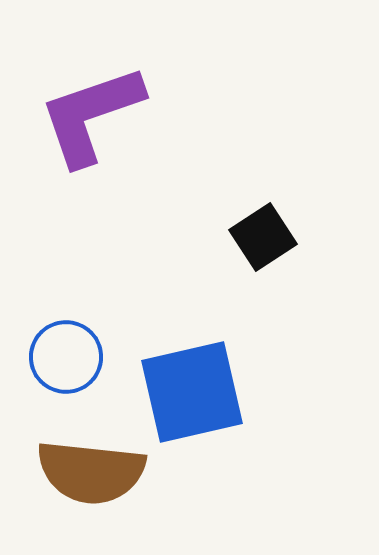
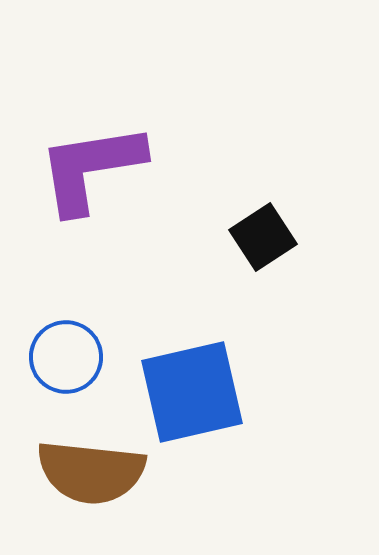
purple L-shape: moved 53 px down; rotated 10 degrees clockwise
